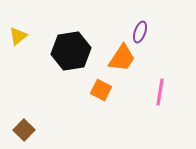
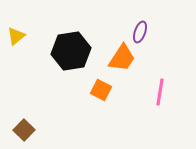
yellow triangle: moved 2 px left
